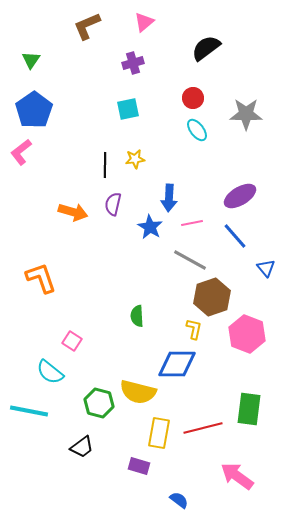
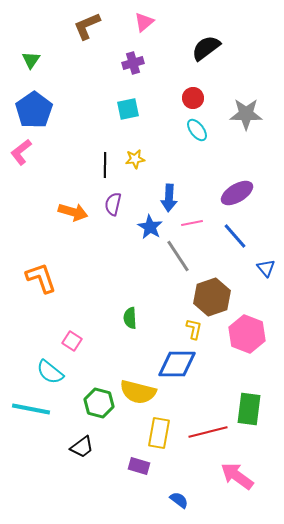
purple ellipse: moved 3 px left, 3 px up
gray line: moved 12 px left, 4 px up; rotated 28 degrees clockwise
green semicircle: moved 7 px left, 2 px down
cyan line: moved 2 px right, 2 px up
red line: moved 5 px right, 4 px down
